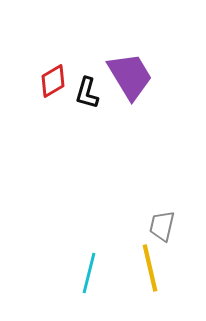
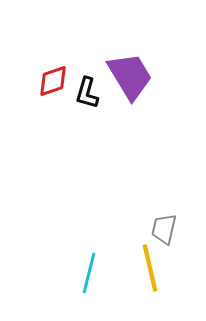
red diamond: rotated 12 degrees clockwise
gray trapezoid: moved 2 px right, 3 px down
